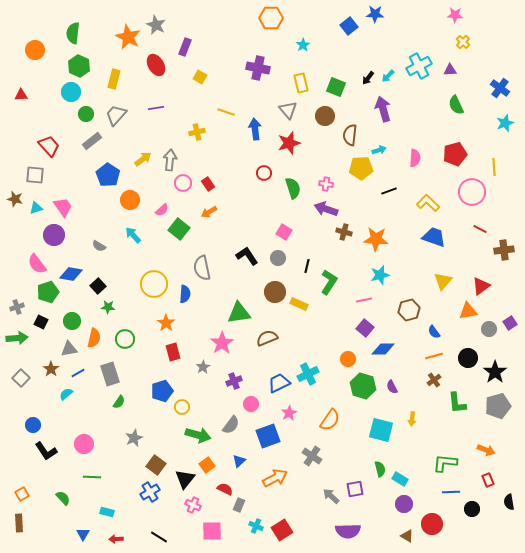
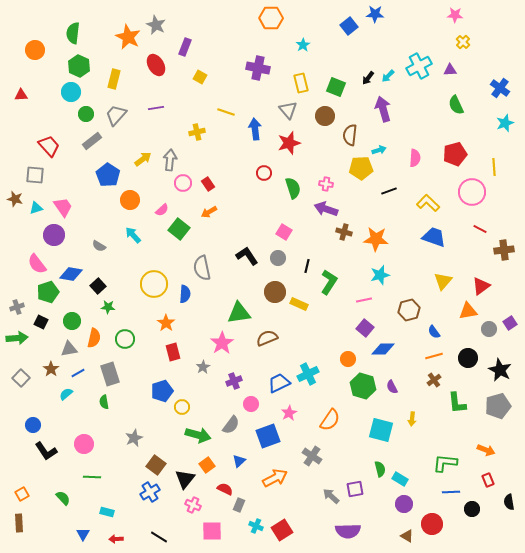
black star at (495, 372): moved 5 px right, 2 px up; rotated 10 degrees counterclockwise
green semicircle at (119, 402): moved 15 px left; rotated 136 degrees clockwise
